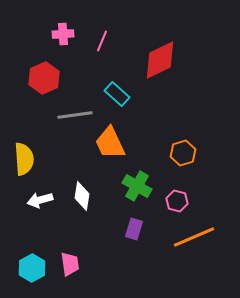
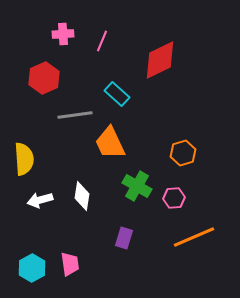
pink hexagon: moved 3 px left, 3 px up; rotated 20 degrees counterclockwise
purple rectangle: moved 10 px left, 9 px down
